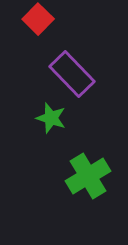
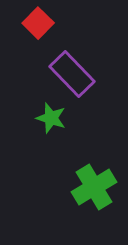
red square: moved 4 px down
green cross: moved 6 px right, 11 px down
